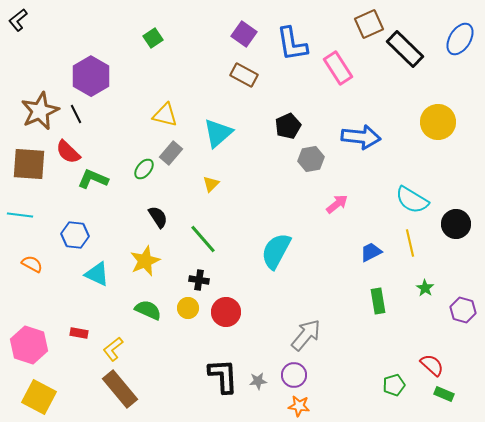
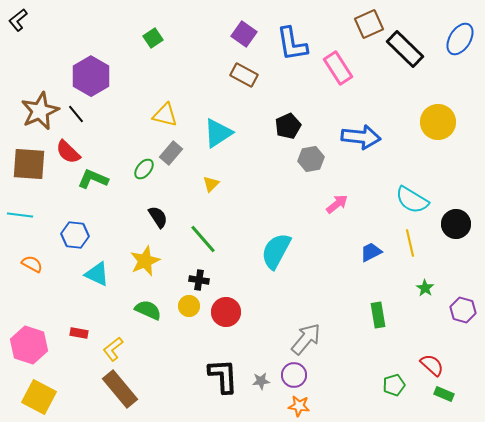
black line at (76, 114): rotated 12 degrees counterclockwise
cyan triangle at (218, 133): rotated 8 degrees clockwise
green rectangle at (378, 301): moved 14 px down
yellow circle at (188, 308): moved 1 px right, 2 px up
gray arrow at (306, 335): moved 4 px down
gray star at (258, 381): moved 3 px right
